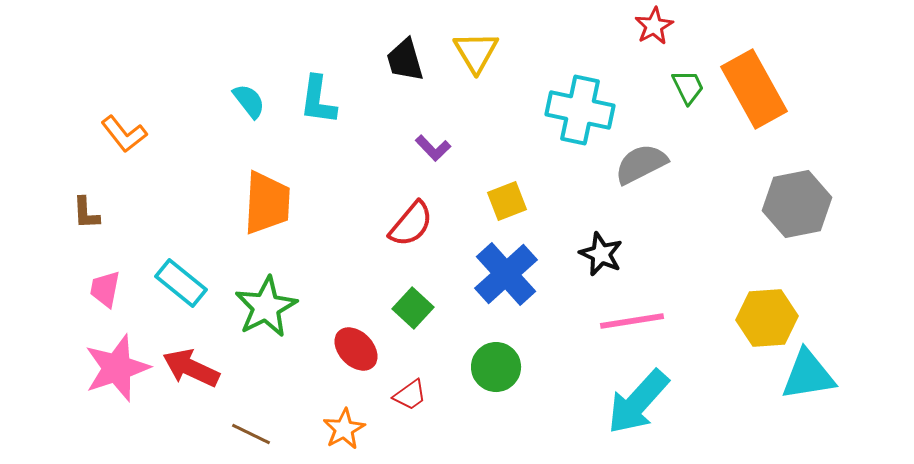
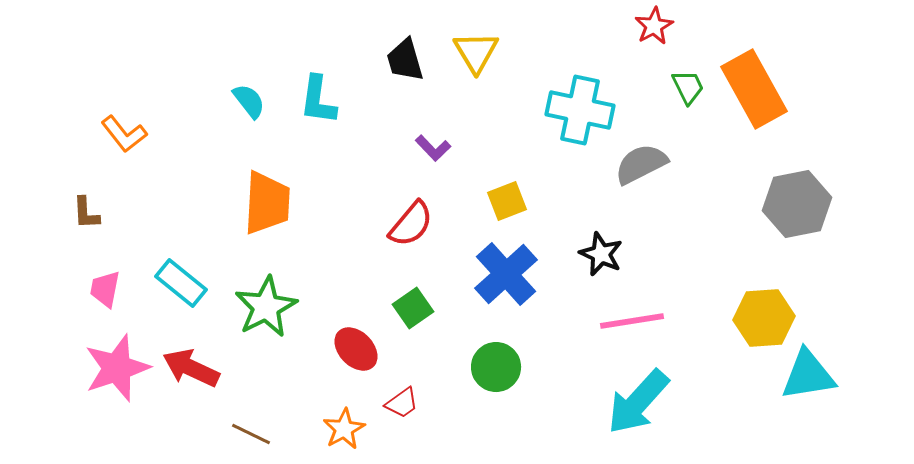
green square: rotated 12 degrees clockwise
yellow hexagon: moved 3 px left
red trapezoid: moved 8 px left, 8 px down
